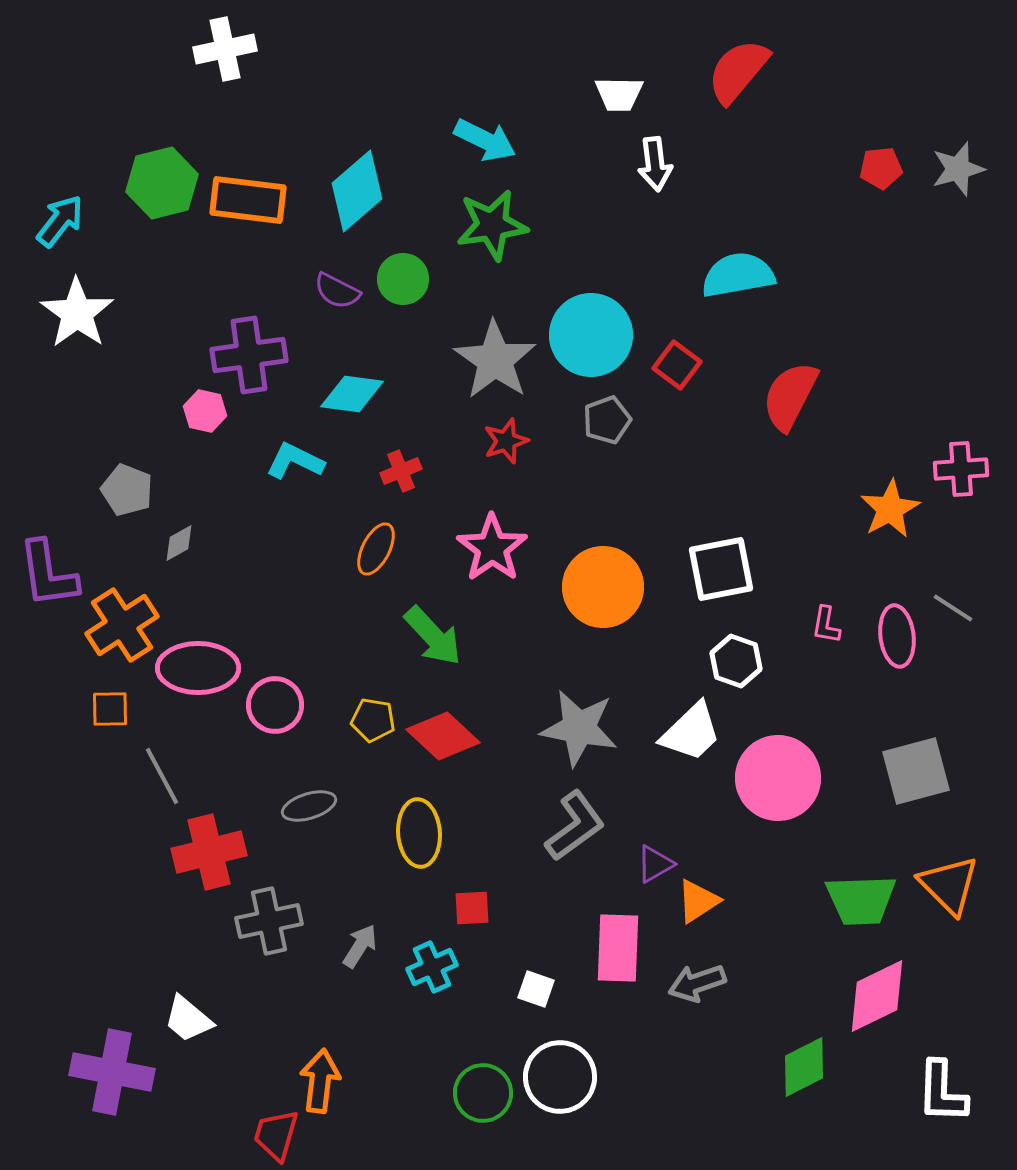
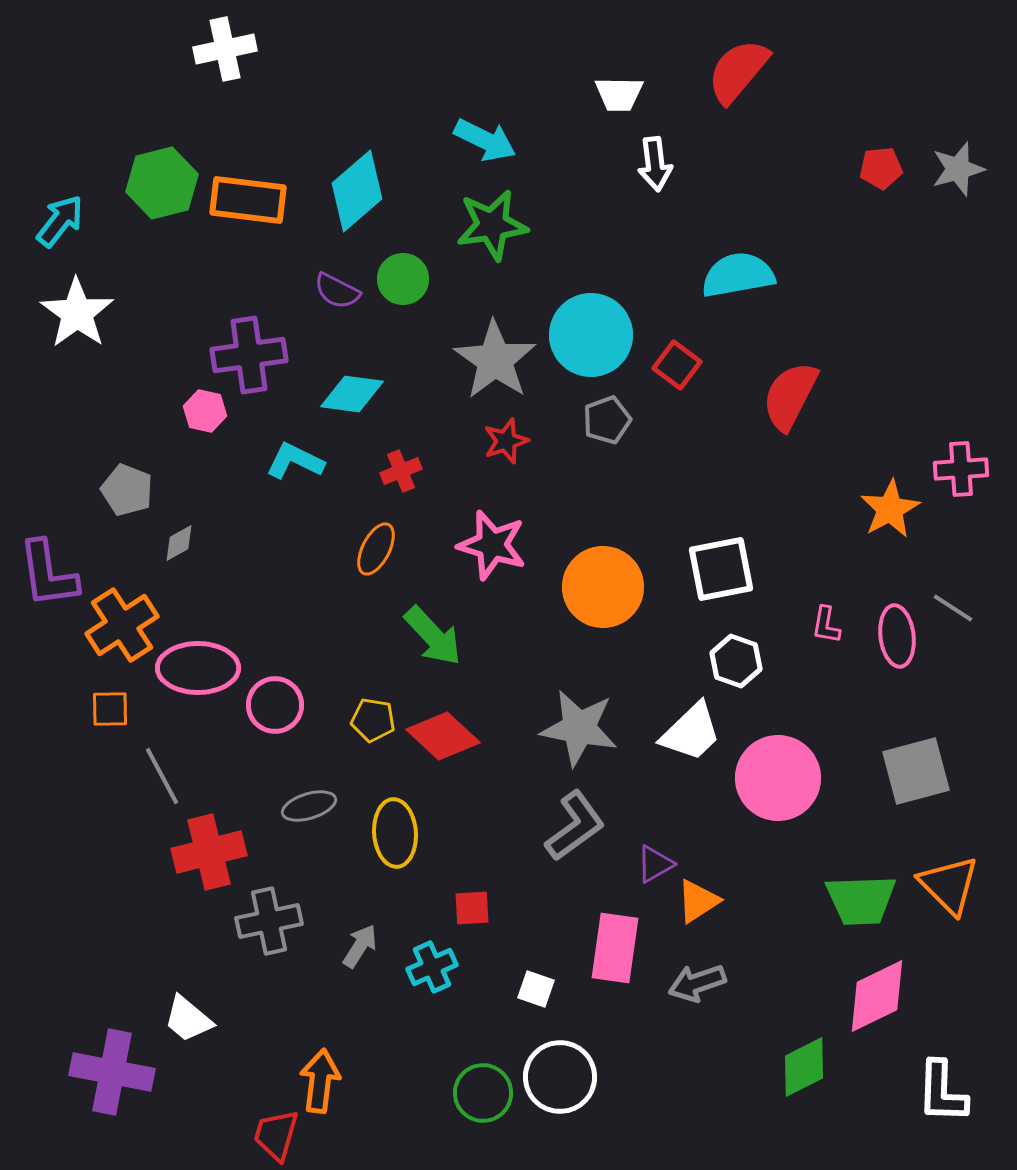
pink star at (492, 548): moved 3 px up; rotated 20 degrees counterclockwise
yellow ellipse at (419, 833): moved 24 px left
pink rectangle at (618, 948): moved 3 px left; rotated 6 degrees clockwise
